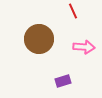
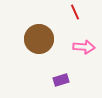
red line: moved 2 px right, 1 px down
purple rectangle: moved 2 px left, 1 px up
